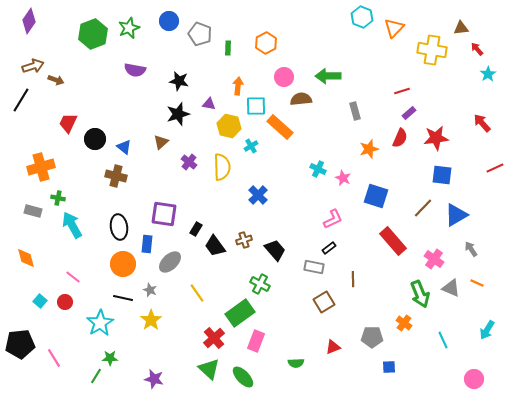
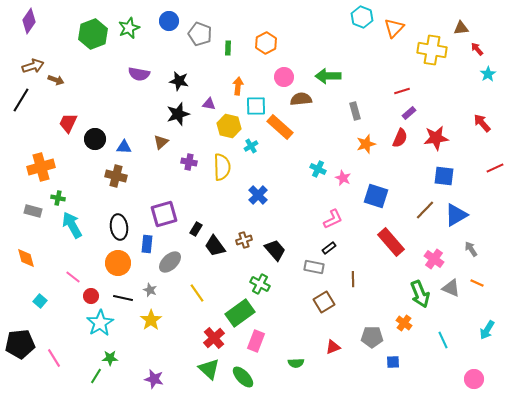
purple semicircle at (135, 70): moved 4 px right, 4 px down
blue triangle at (124, 147): rotated 35 degrees counterclockwise
orange star at (369, 149): moved 3 px left, 5 px up
purple cross at (189, 162): rotated 28 degrees counterclockwise
blue square at (442, 175): moved 2 px right, 1 px down
brown line at (423, 208): moved 2 px right, 2 px down
purple square at (164, 214): rotated 24 degrees counterclockwise
red rectangle at (393, 241): moved 2 px left, 1 px down
orange circle at (123, 264): moved 5 px left, 1 px up
red circle at (65, 302): moved 26 px right, 6 px up
blue square at (389, 367): moved 4 px right, 5 px up
